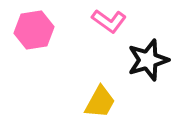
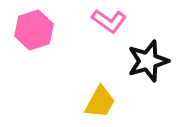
pink hexagon: rotated 9 degrees counterclockwise
black star: moved 1 px down
